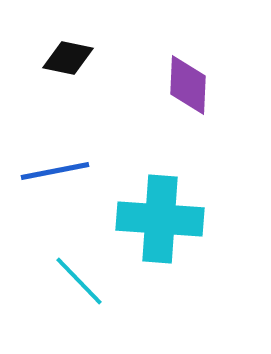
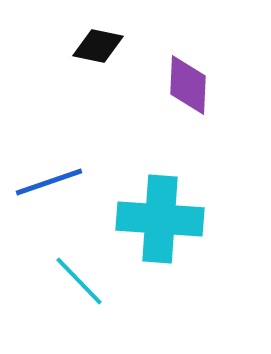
black diamond: moved 30 px right, 12 px up
blue line: moved 6 px left, 11 px down; rotated 8 degrees counterclockwise
